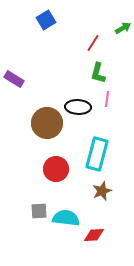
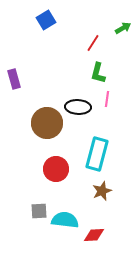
purple rectangle: rotated 42 degrees clockwise
cyan semicircle: moved 1 px left, 2 px down
